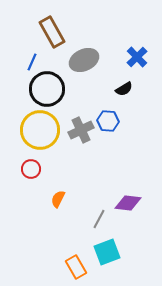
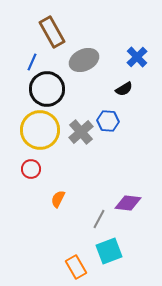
gray cross: moved 2 px down; rotated 15 degrees counterclockwise
cyan square: moved 2 px right, 1 px up
